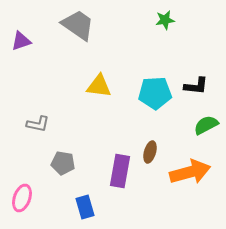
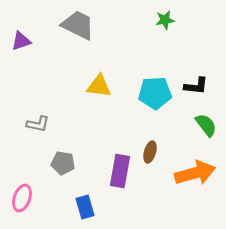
gray trapezoid: rotated 9 degrees counterclockwise
green semicircle: rotated 80 degrees clockwise
orange arrow: moved 5 px right, 1 px down
